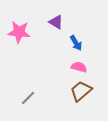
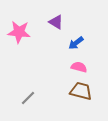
blue arrow: rotated 84 degrees clockwise
brown trapezoid: rotated 55 degrees clockwise
